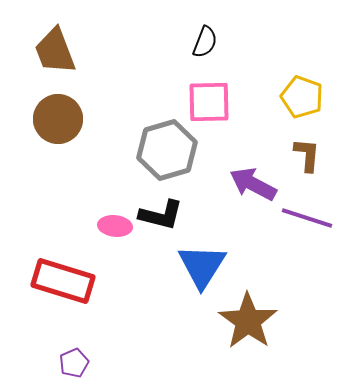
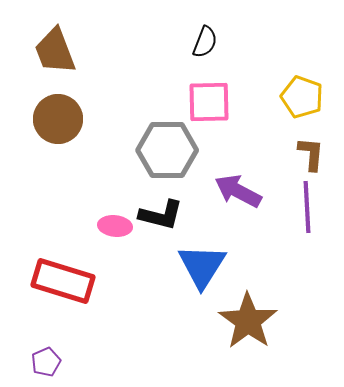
gray hexagon: rotated 16 degrees clockwise
brown L-shape: moved 4 px right, 1 px up
purple arrow: moved 15 px left, 7 px down
purple line: moved 11 px up; rotated 69 degrees clockwise
purple pentagon: moved 28 px left, 1 px up
